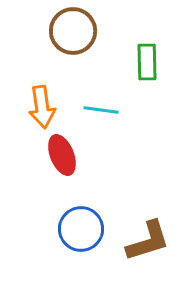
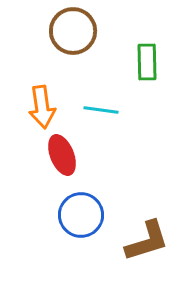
blue circle: moved 14 px up
brown L-shape: moved 1 px left
